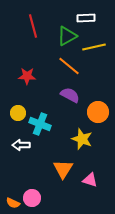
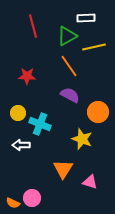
orange line: rotated 15 degrees clockwise
pink triangle: moved 2 px down
